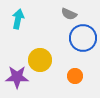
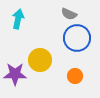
blue circle: moved 6 px left
purple star: moved 2 px left, 3 px up
